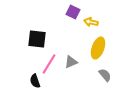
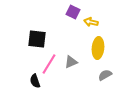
yellow ellipse: rotated 15 degrees counterclockwise
gray semicircle: rotated 80 degrees counterclockwise
